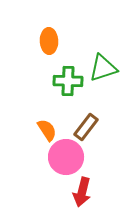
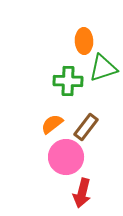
orange ellipse: moved 35 px right
orange semicircle: moved 5 px right, 6 px up; rotated 95 degrees counterclockwise
red arrow: moved 1 px down
